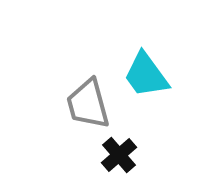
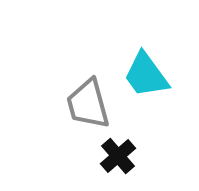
black cross: moved 1 px left, 1 px down
